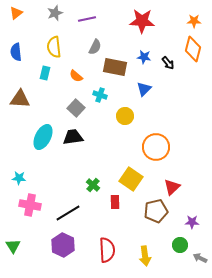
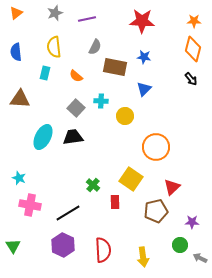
black arrow: moved 23 px right, 16 px down
cyan cross: moved 1 px right, 6 px down; rotated 16 degrees counterclockwise
cyan star: rotated 16 degrees clockwise
red semicircle: moved 4 px left
yellow arrow: moved 2 px left, 1 px down
